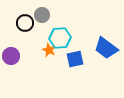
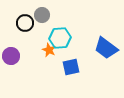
blue square: moved 4 px left, 8 px down
